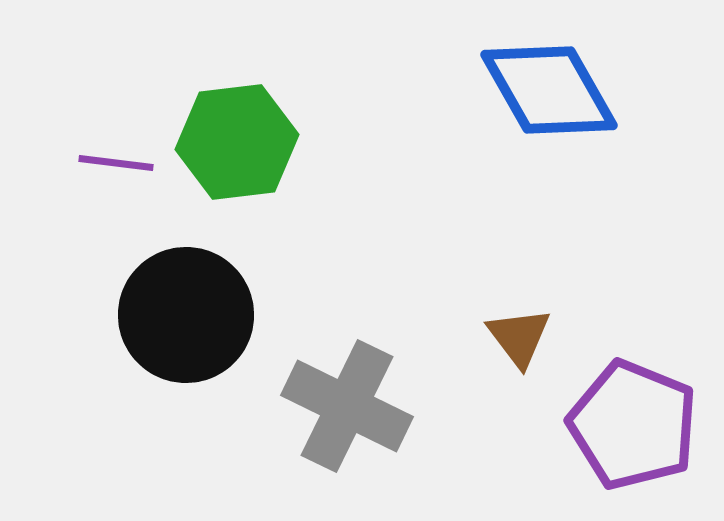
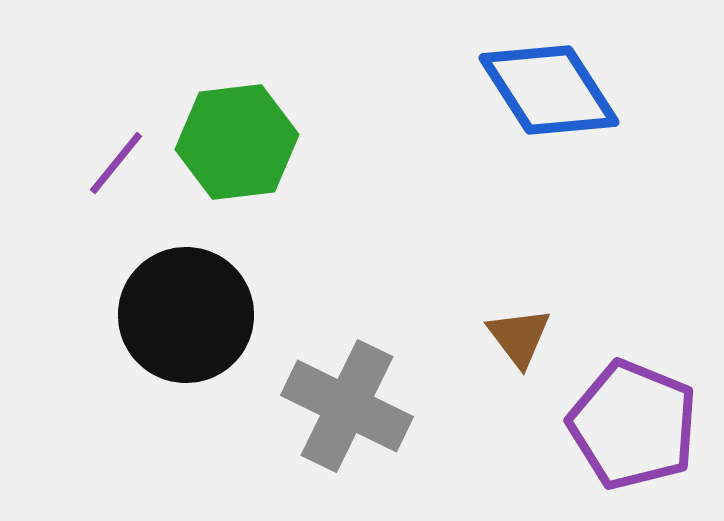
blue diamond: rotated 3 degrees counterclockwise
purple line: rotated 58 degrees counterclockwise
